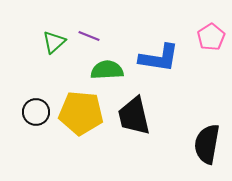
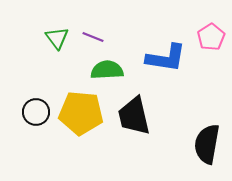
purple line: moved 4 px right, 1 px down
green triangle: moved 3 px right, 4 px up; rotated 25 degrees counterclockwise
blue L-shape: moved 7 px right
